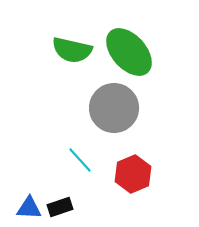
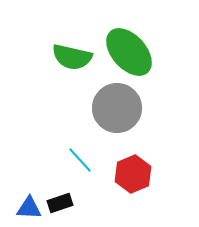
green semicircle: moved 7 px down
gray circle: moved 3 px right
black rectangle: moved 4 px up
